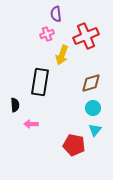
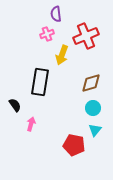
black semicircle: rotated 32 degrees counterclockwise
pink arrow: rotated 104 degrees clockwise
